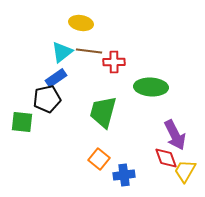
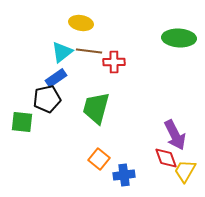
green ellipse: moved 28 px right, 49 px up
green trapezoid: moved 7 px left, 4 px up
